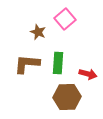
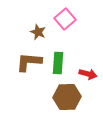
brown L-shape: moved 2 px right, 2 px up
